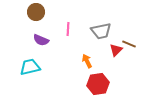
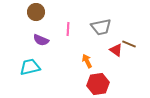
gray trapezoid: moved 4 px up
red triangle: rotated 40 degrees counterclockwise
